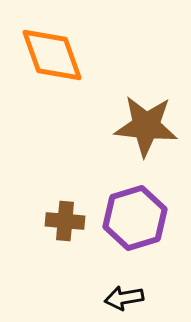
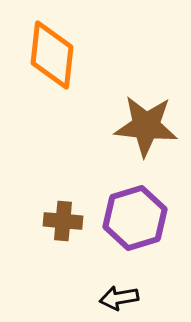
orange diamond: rotated 26 degrees clockwise
brown cross: moved 2 px left
black arrow: moved 5 px left
